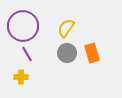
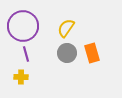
purple line: moved 1 px left; rotated 14 degrees clockwise
